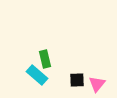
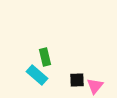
green rectangle: moved 2 px up
pink triangle: moved 2 px left, 2 px down
